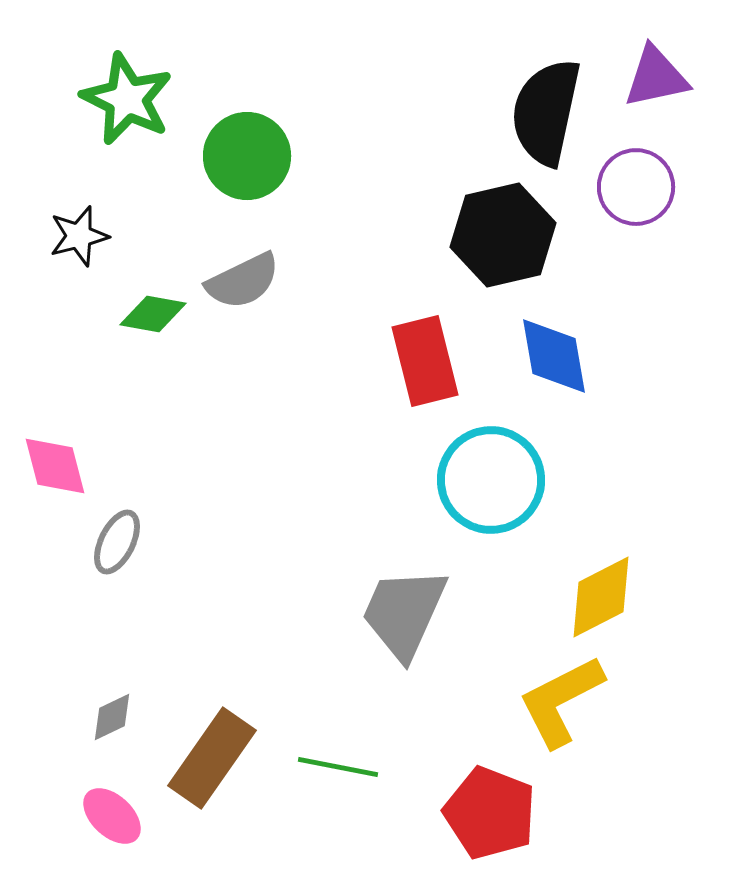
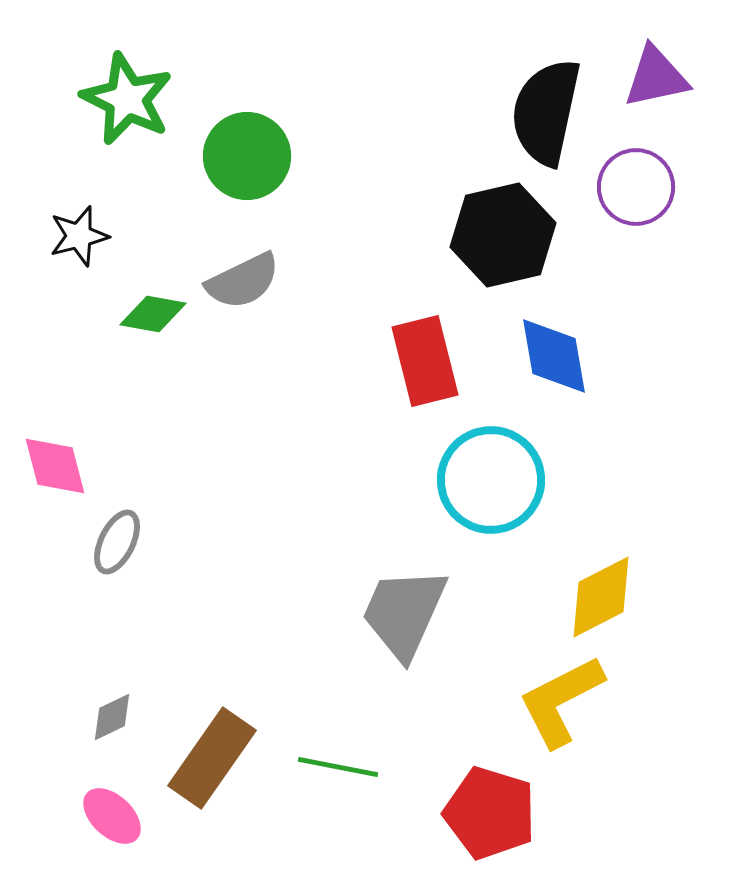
red pentagon: rotated 4 degrees counterclockwise
